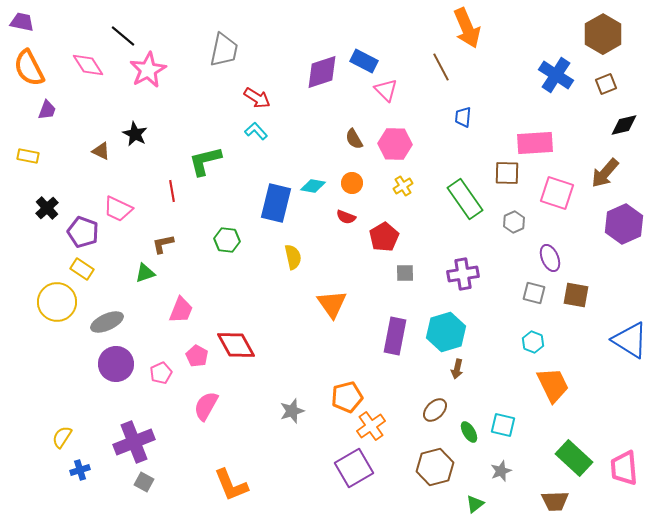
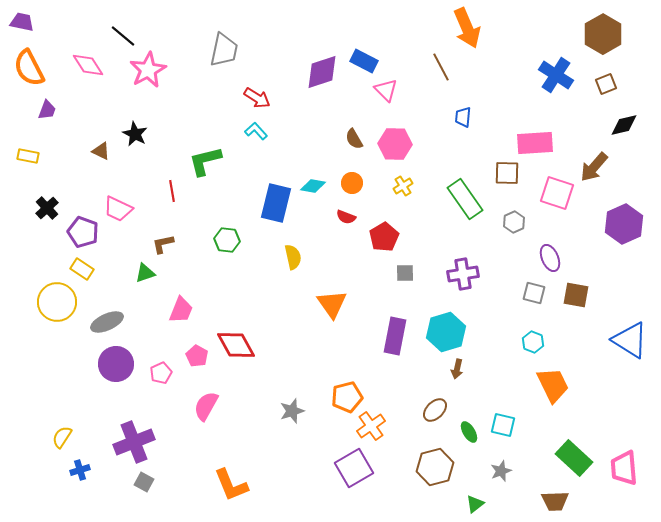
brown arrow at (605, 173): moved 11 px left, 6 px up
